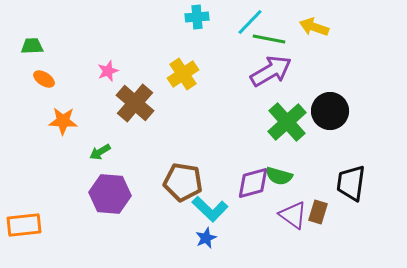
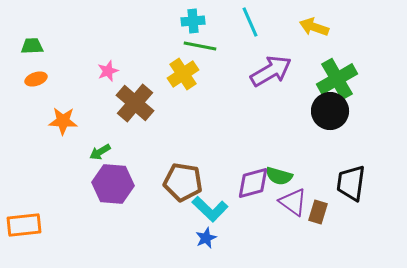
cyan cross: moved 4 px left, 4 px down
cyan line: rotated 68 degrees counterclockwise
green line: moved 69 px left, 7 px down
orange ellipse: moved 8 px left; rotated 50 degrees counterclockwise
green cross: moved 50 px right, 43 px up; rotated 12 degrees clockwise
purple hexagon: moved 3 px right, 10 px up
purple triangle: moved 13 px up
